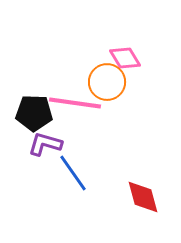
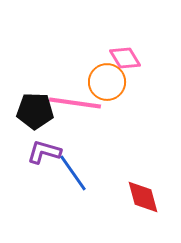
black pentagon: moved 1 px right, 2 px up
purple L-shape: moved 1 px left, 8 px down
